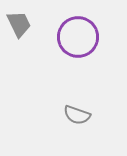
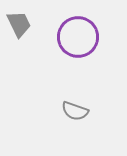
gray semicircle: moved 2 px left, 4 px up
